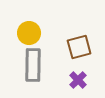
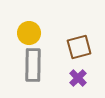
purple cross: moved 2 px up
